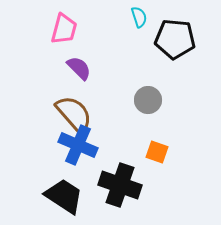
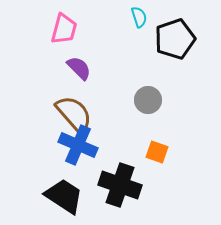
black pentagon: rotated 24 degrees counterclockwise
